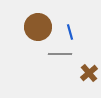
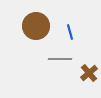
brown circle: moved 2 px left, 1 px up
gray line: moved 5 px down
